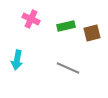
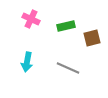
brown square: moved 5 px down
cyan arrow: moved 10 px right, 2 px down
